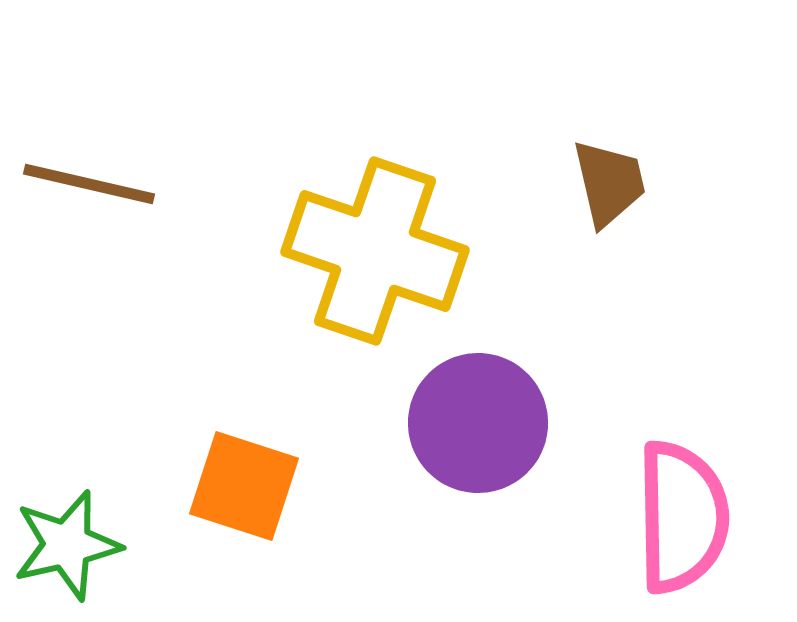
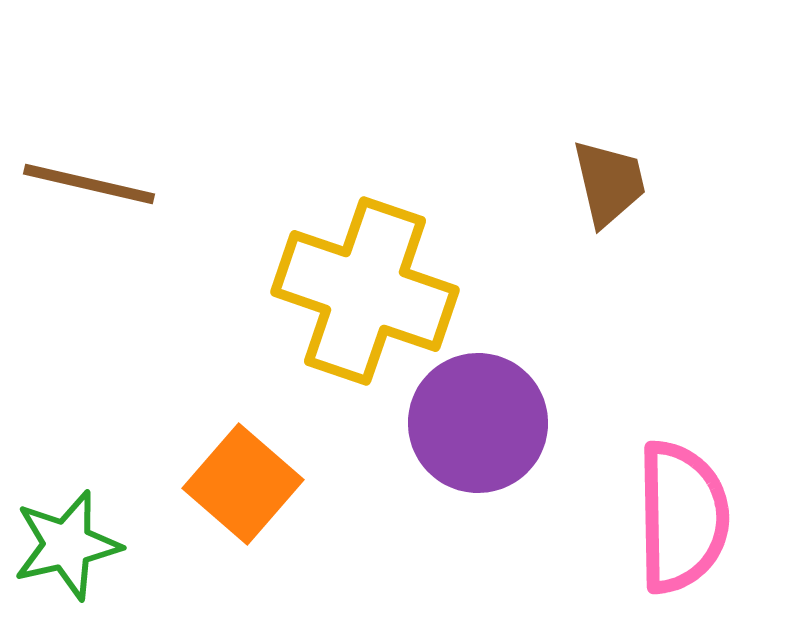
yellow cross: moved 10 px left, 40 px down
orange square: moved 1 px left, 2 px up; rotated 23 degrees clockwise
